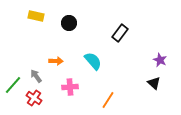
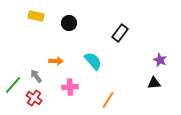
black triangle: rotated 48 degrees counterclockwise
